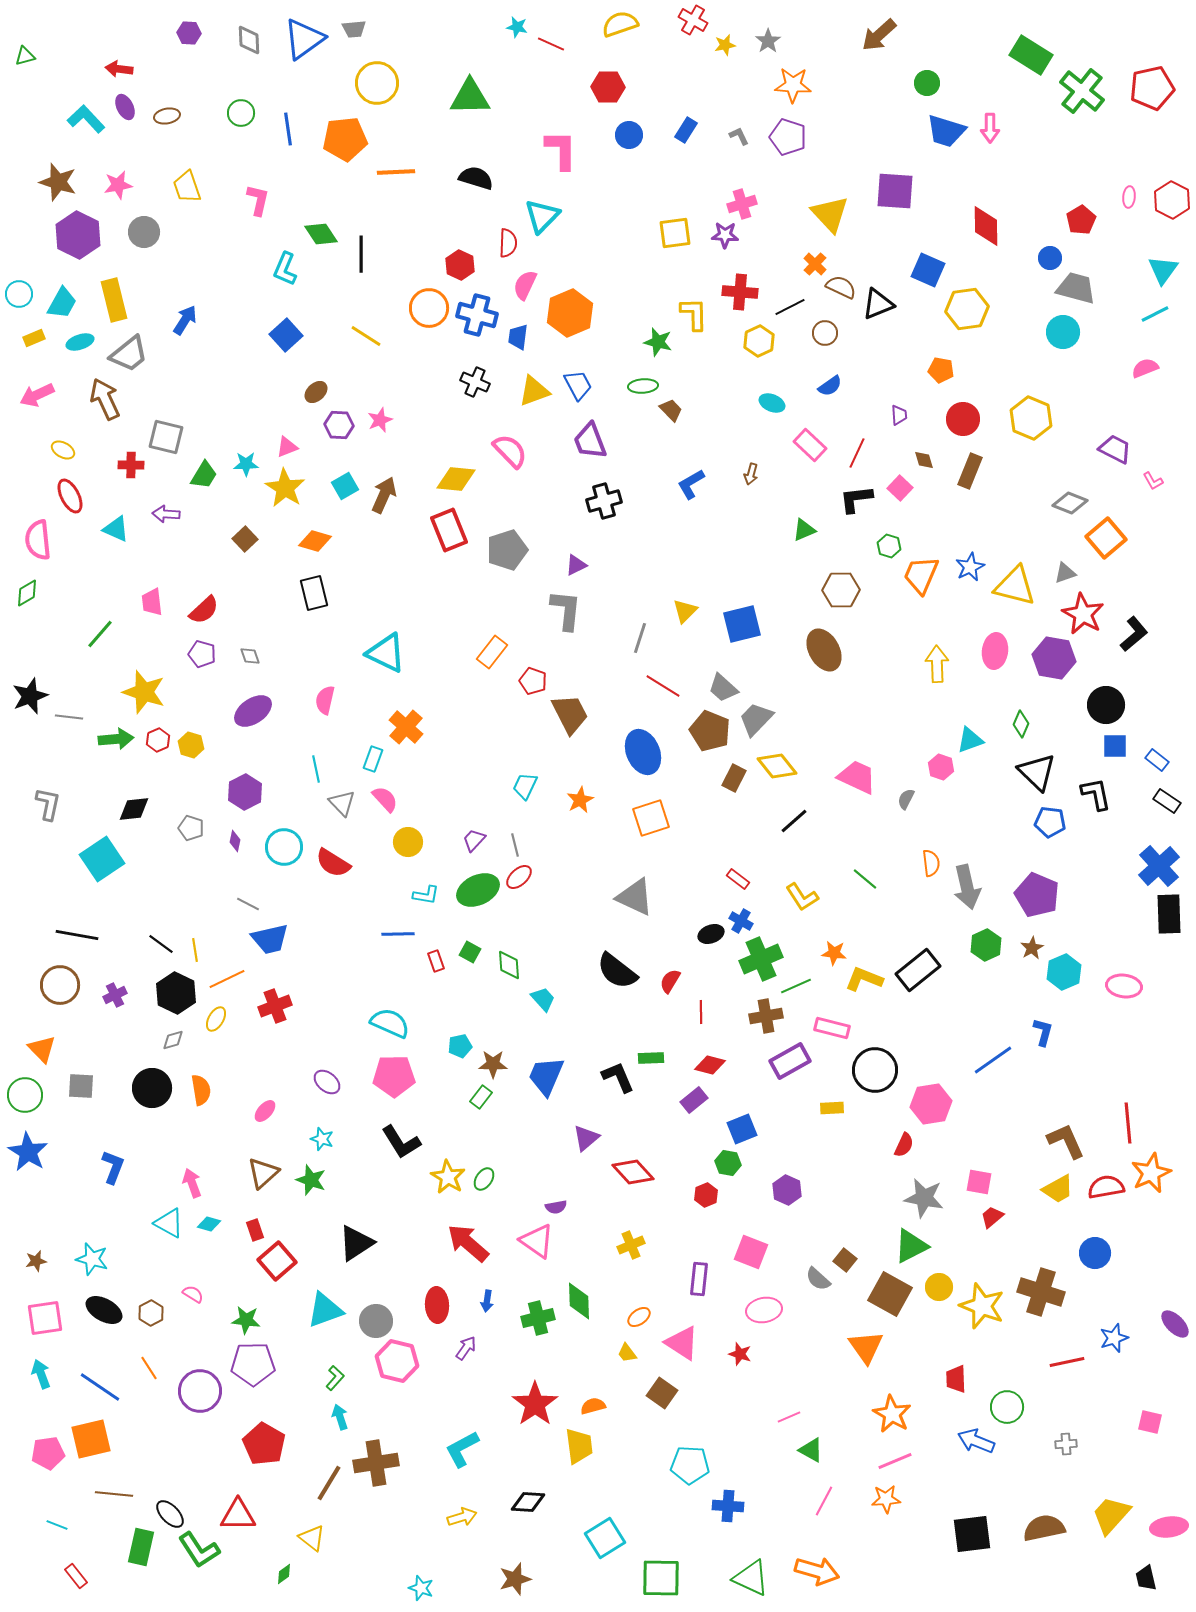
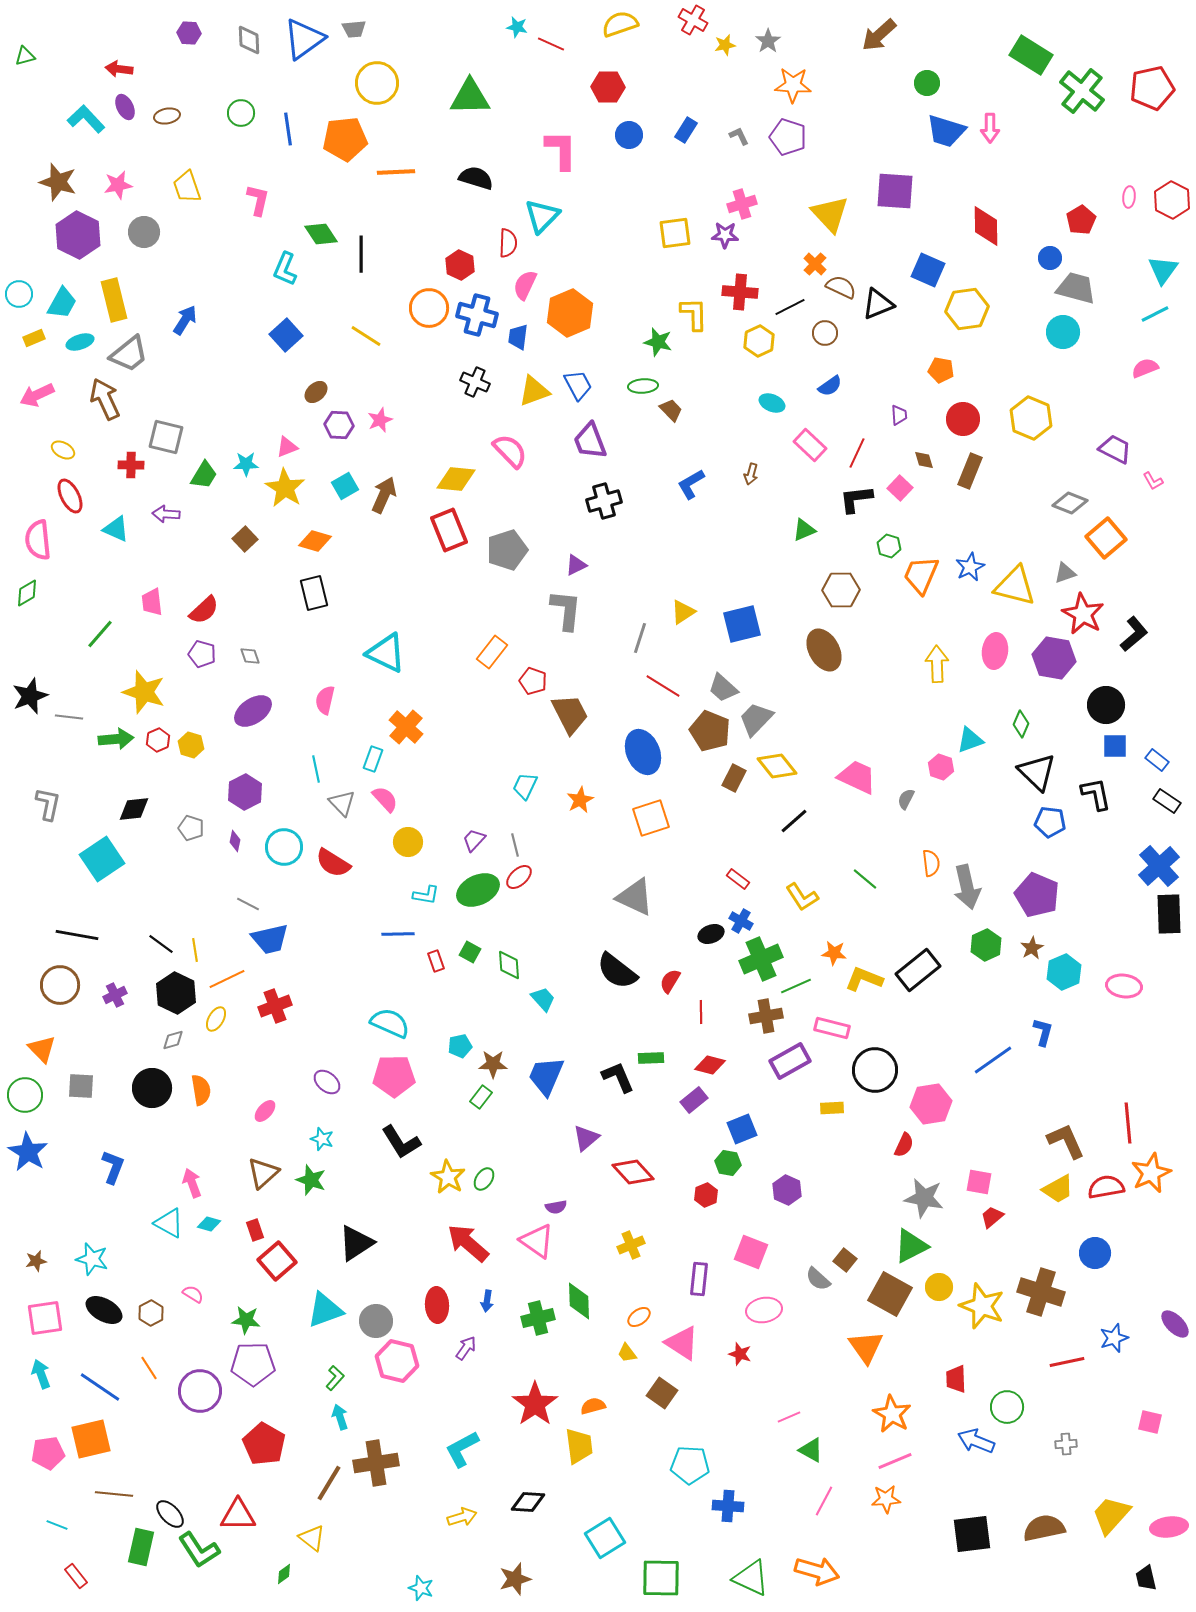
yellow triangle at (685, 611): moved 2 px left, 1 px down; rotated 12 degrees clockwise
